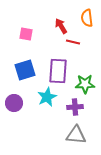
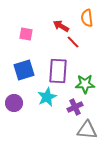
red arrow: rotated 28 degrees counterclockwise
red line: rotated 32 degrees clockwise
blue square: moved 1 px left
purple cross: rotated 21 degrees counterclockwise
gray triangle: moved 11 px right, 5 px up
